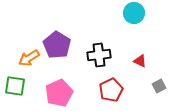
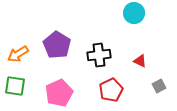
orange arrow: moved 11 px left, 4 px up
